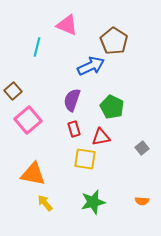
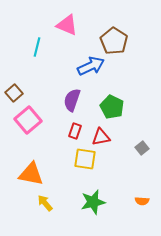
brown square: moved 1 px right, 2 px down
red rectangle: moved 1 px right, 2 px down; rotated 35 degrees clockwise
orange triangle: moved 2 px left
